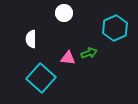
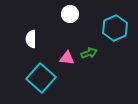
white circle: moved 6 px right, 1 px down
pink triangle: moved 1 px left
